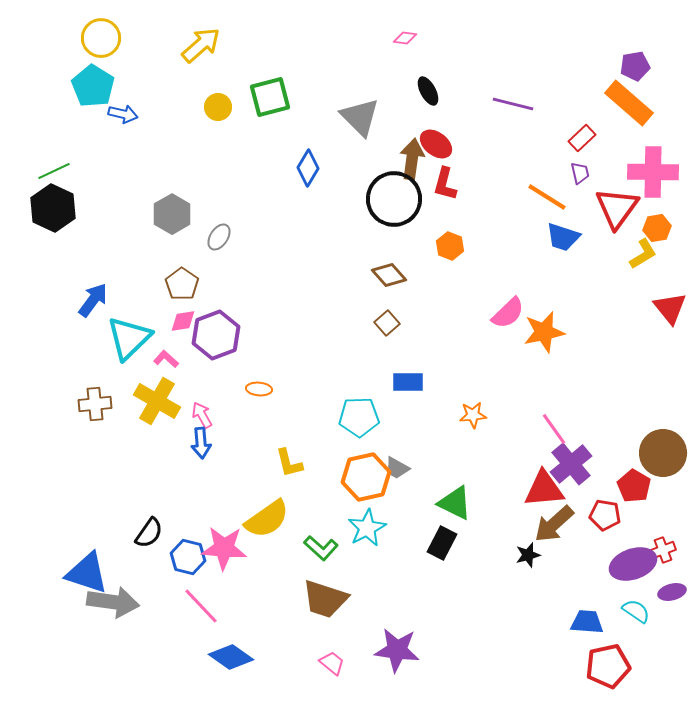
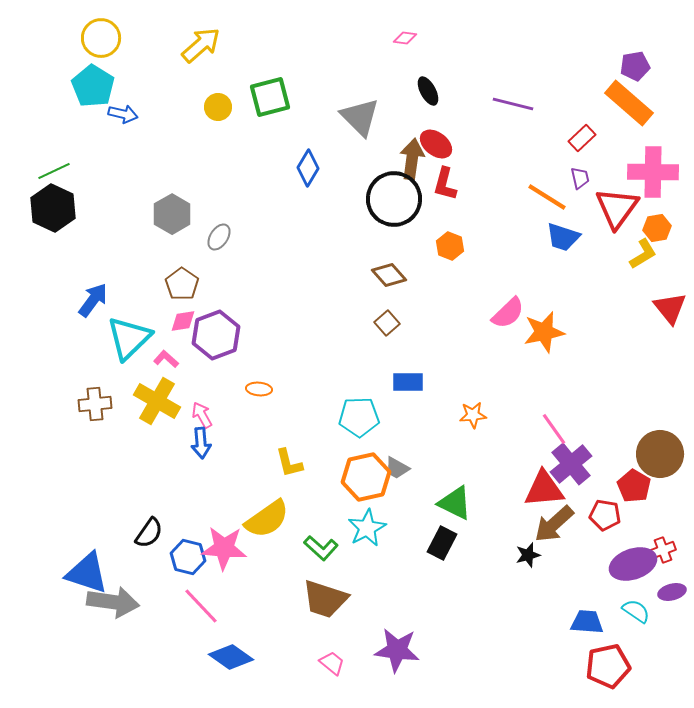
purple trapezoid at (580, 173): moved 5 px down
brown circle at (663, 453): moved 3 px left, 1 px down
